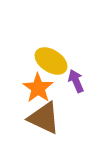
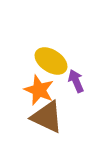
orange star: moved 1 px right, 2 px down; rotated 12 degrees counterclockwise
brown triangle: moved 3 px right, 1 px up
